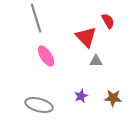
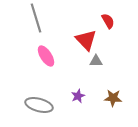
red triangle: moved 3 px down
purple star: moved 3 px left
